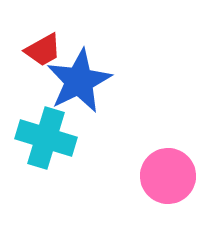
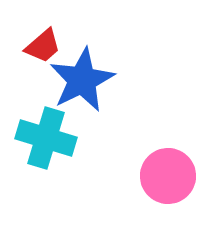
red trapezoid: moved 4 px up; rotated 12 degrees counterclockwise
blue star: moved 3 px right, 1 px up
